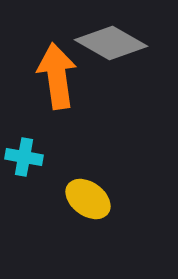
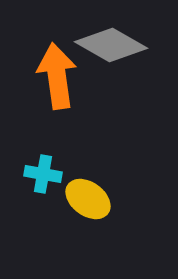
gray diamond: moved 2 px down
cyan cross: moved 19 px right, 17 px down
